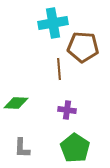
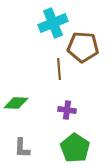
cyan cross: rotated 12 degrees counterclockwise
